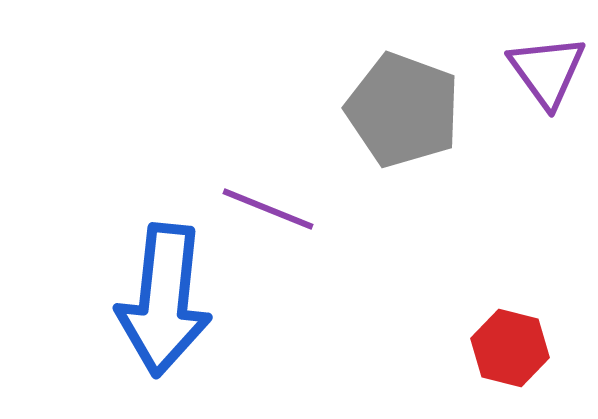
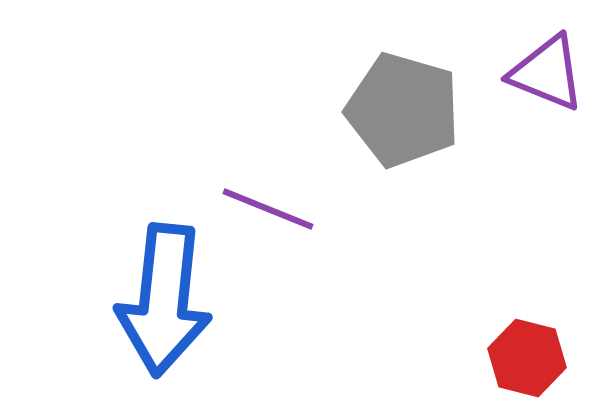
purple triangle: moved 2 px down; rotated 32 degrees counterclockwise
gray pentagon: rotated 4 degrees counterclockwise
red hexagon: moved 17 px right, 10 px down
